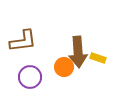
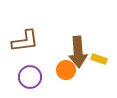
brown L-shape: moved 2 px right
yellow rectangle: moved 1 px right, 1 px down
orange circle: moved 2 px right, 3 px down
